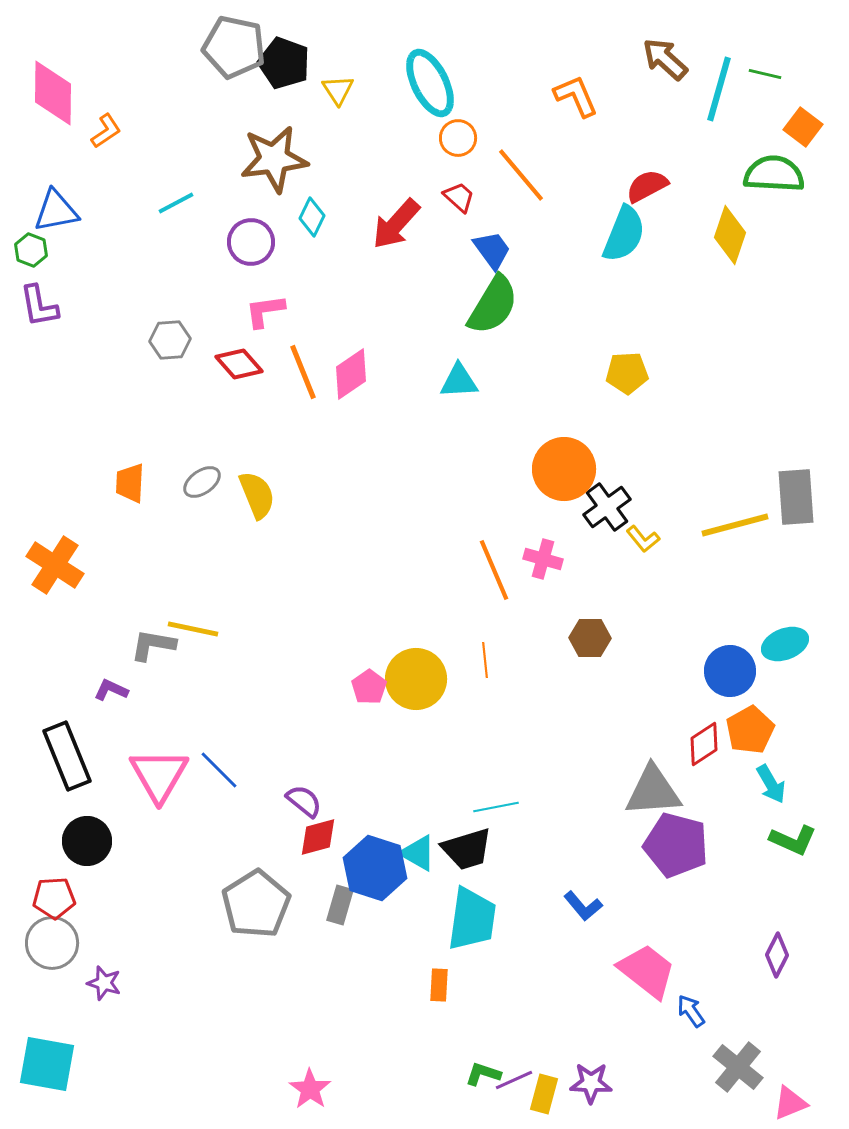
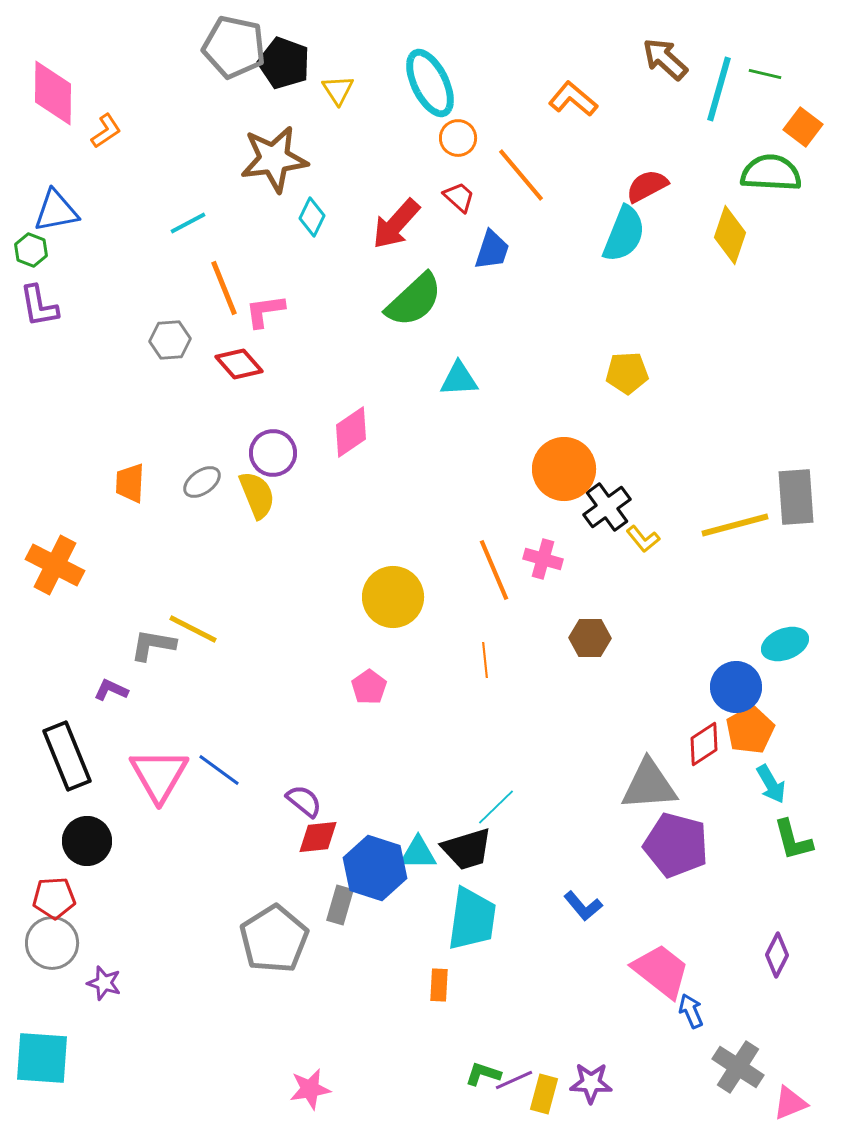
orange L-shape at (576, 96): moved 3 px left, 3 px down; rotated 27 degrees counterclockwise
green semicircle at (774, 174): moved 3 px left, 1 px up
cyan line at (176, 203): moved 12 px right, 20 px down
purple circle at (251, 242): moved 22 px right, 211 px down
blue trapezoid at (492, 250): rotated 54 degrees clockwise
green semicircle at (493, 305): moved 79 px left, 5 px up; rotated 16 degrees clockwise
orange line at (303, 372): moved 79 px left, 84 px up
pink diamond at (351, 374): moved 58 px down
cyan triangle at (459, 381): moved 2 px up
orange cross at (55, 565): rotated 6 degrees counterclockwise
yellow line at (193, 629): rotated 15 degrees clockwise
blue circle at (730, 671): moved 6 px right, 16 px down
yellow circle at (416, 679): moved 23 px left, 82 px up
blue line at (219, 770): rotated 9 degrees counterclockwise
gray triangle at (653, 791): moved 4 px left, 6 px up
cyan line at (496, 807): rotated 33 degrees counterclockwise
red diamond at (318, 837): rotated 9 degrees clockwise
green L-shape at (793, 840): rotated 51 degrees clockwise
cyan triangle at (418, 853): rotated 30 degrees counterclockwise
gray pentagon at (256, 904): moved 18 px right, 35 px down
pink trapezoid at (647, 971): moved 14 px right
blue arrow at (691, 1011): rotated 12 degrees clockwise
cyan square at (47, 1064): moved 5 px left, 6 px up; rotated 6 degrees counterclockwise
gray cross at (738, 1067): rotated 6 degrees counterclockwise
pink star at (310, 1089): rotated 27 degrees clockwise
